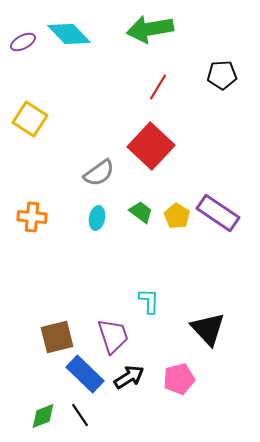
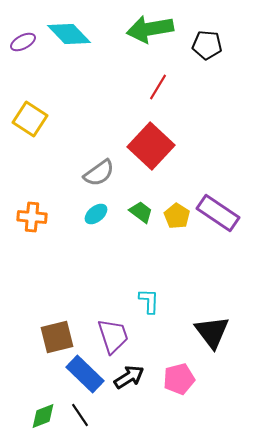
black pentagon: moved 15 px left, 30 px up; rotated 8 degrees clockwise
cyan ellipse: moved 1 px left, 4 px up; rotated 40 degrees clockwise
black triangle: moved 4 px right, 3 px down; rotated 6 degrees clockwise
